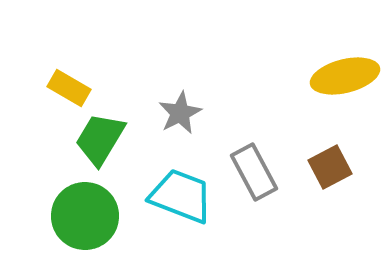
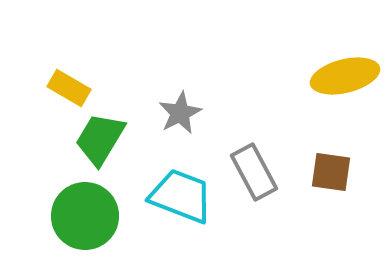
brown square: moved 1 px right, 5 px down; rotated 36 degrees clockwise
